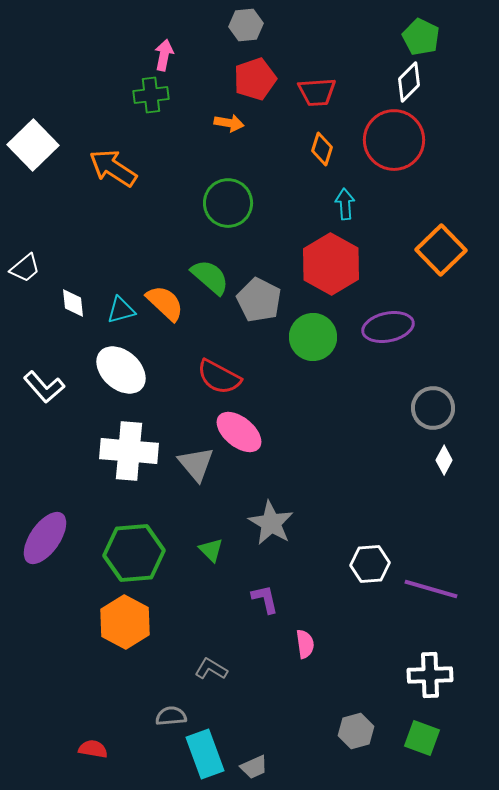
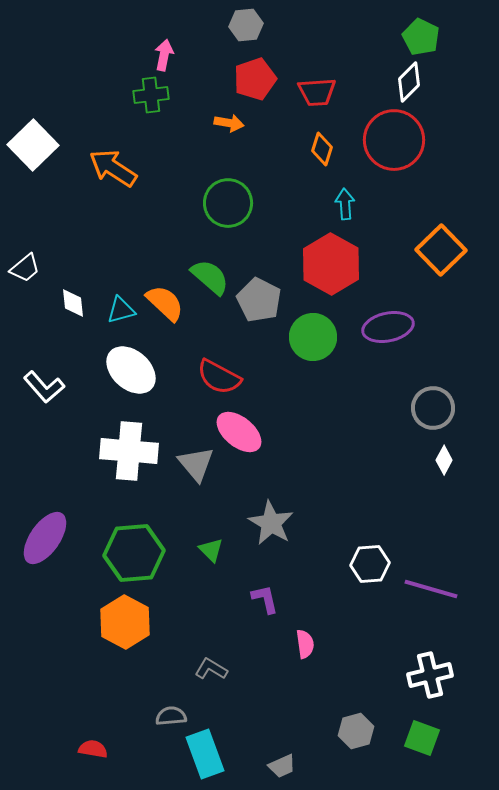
white ellipse at (121, 370): moved 10 px right
white cross at (430, 675): rotated 12 degrees counterclockwise
gray trapezoid at (254, 767): moved 28 px right, 1 px up
